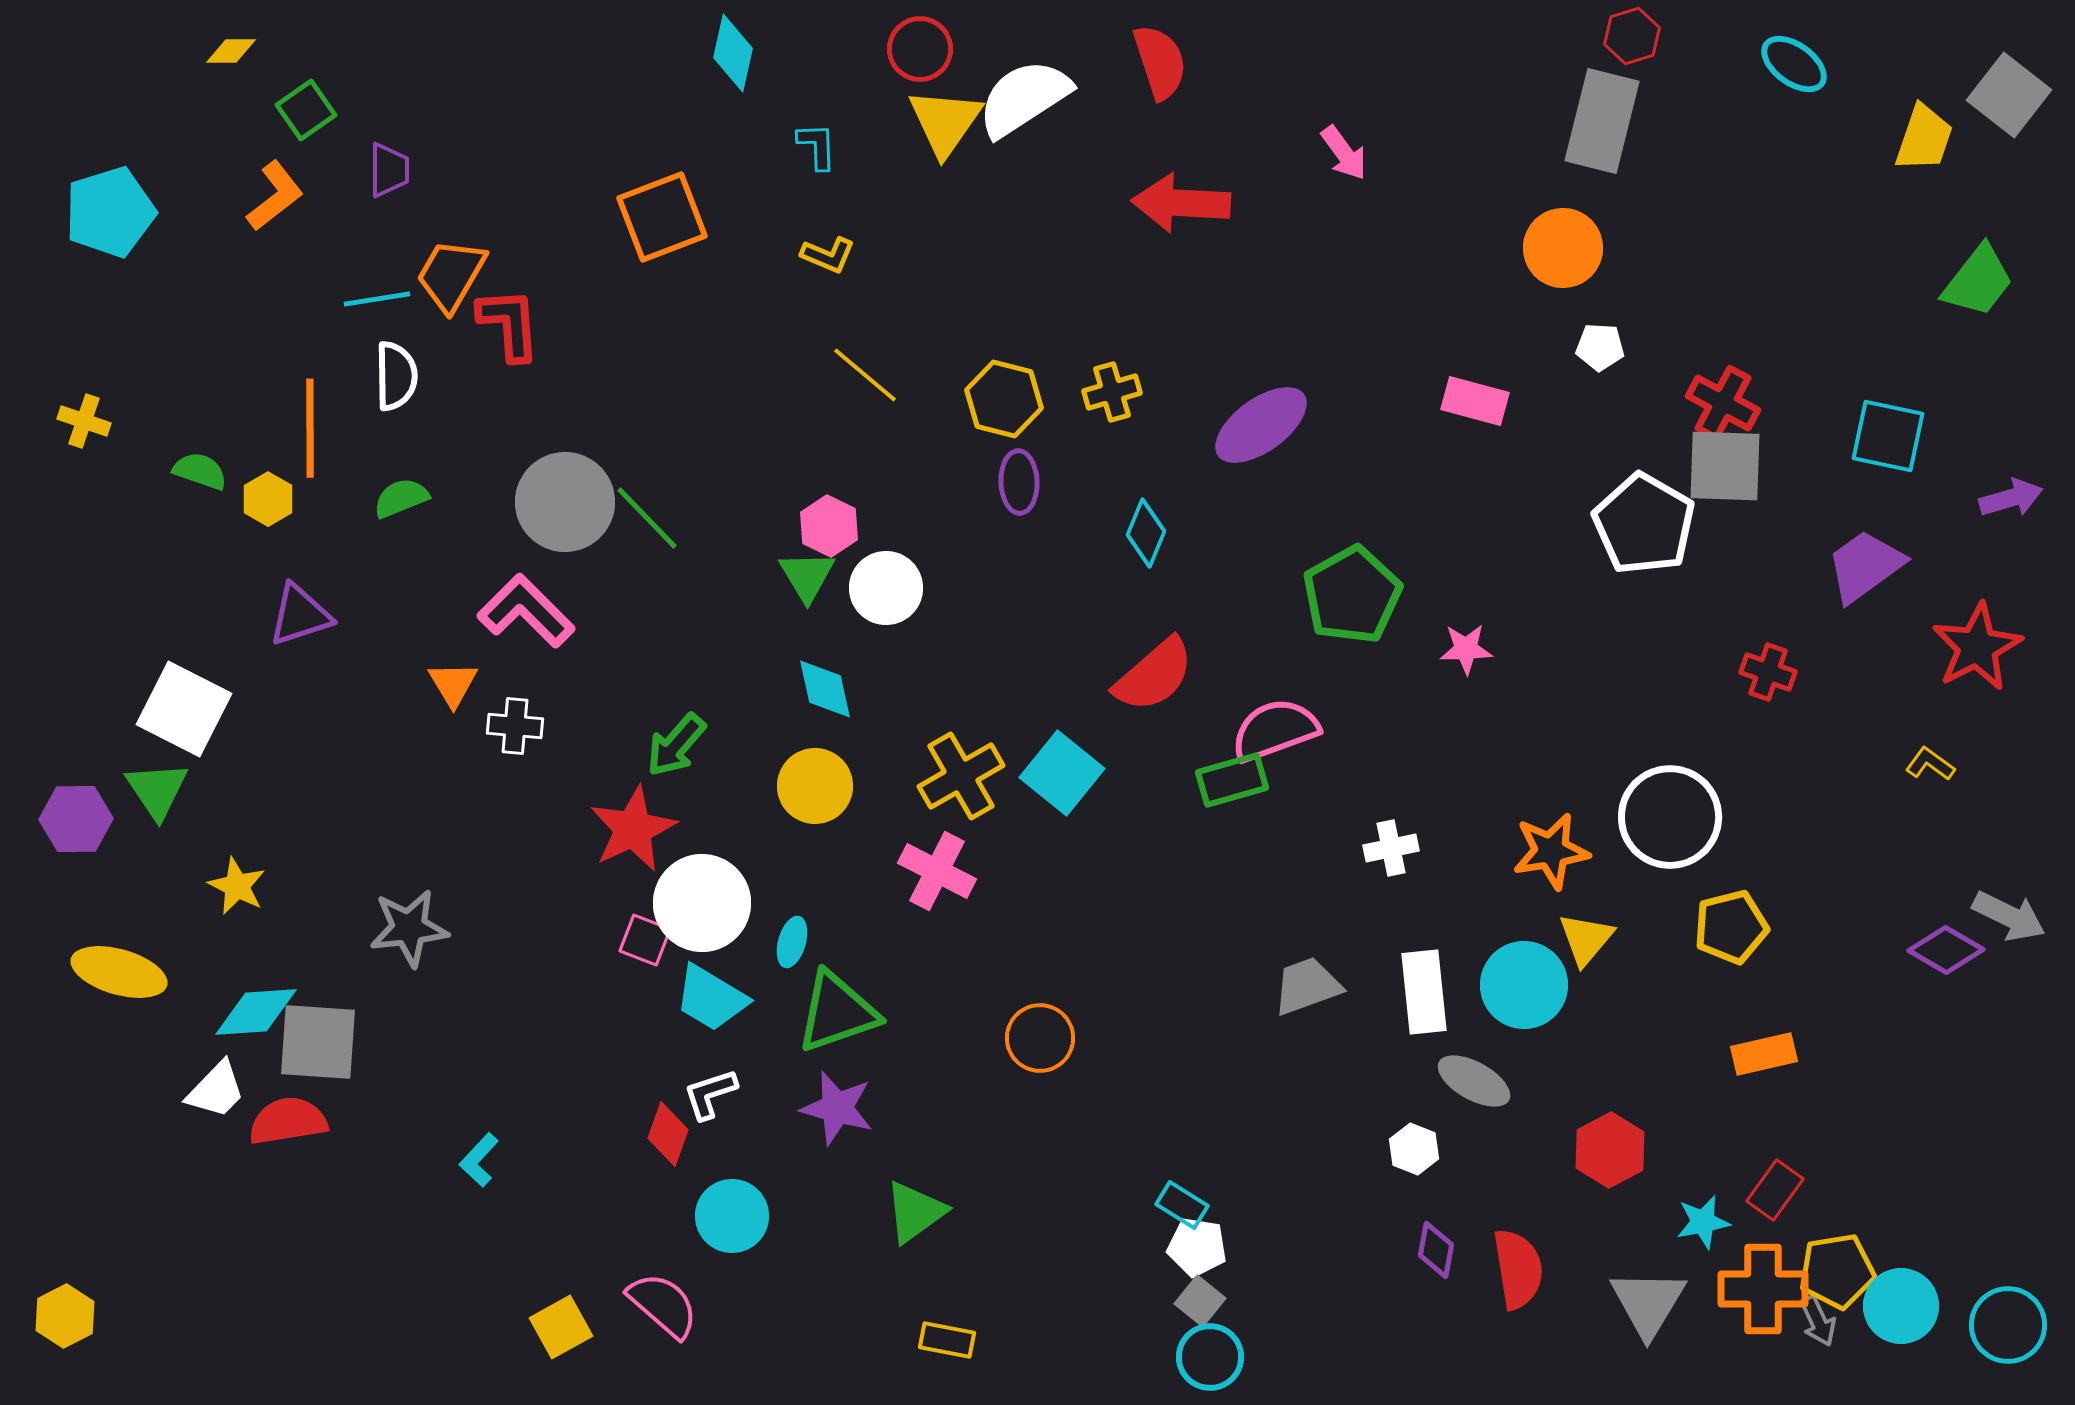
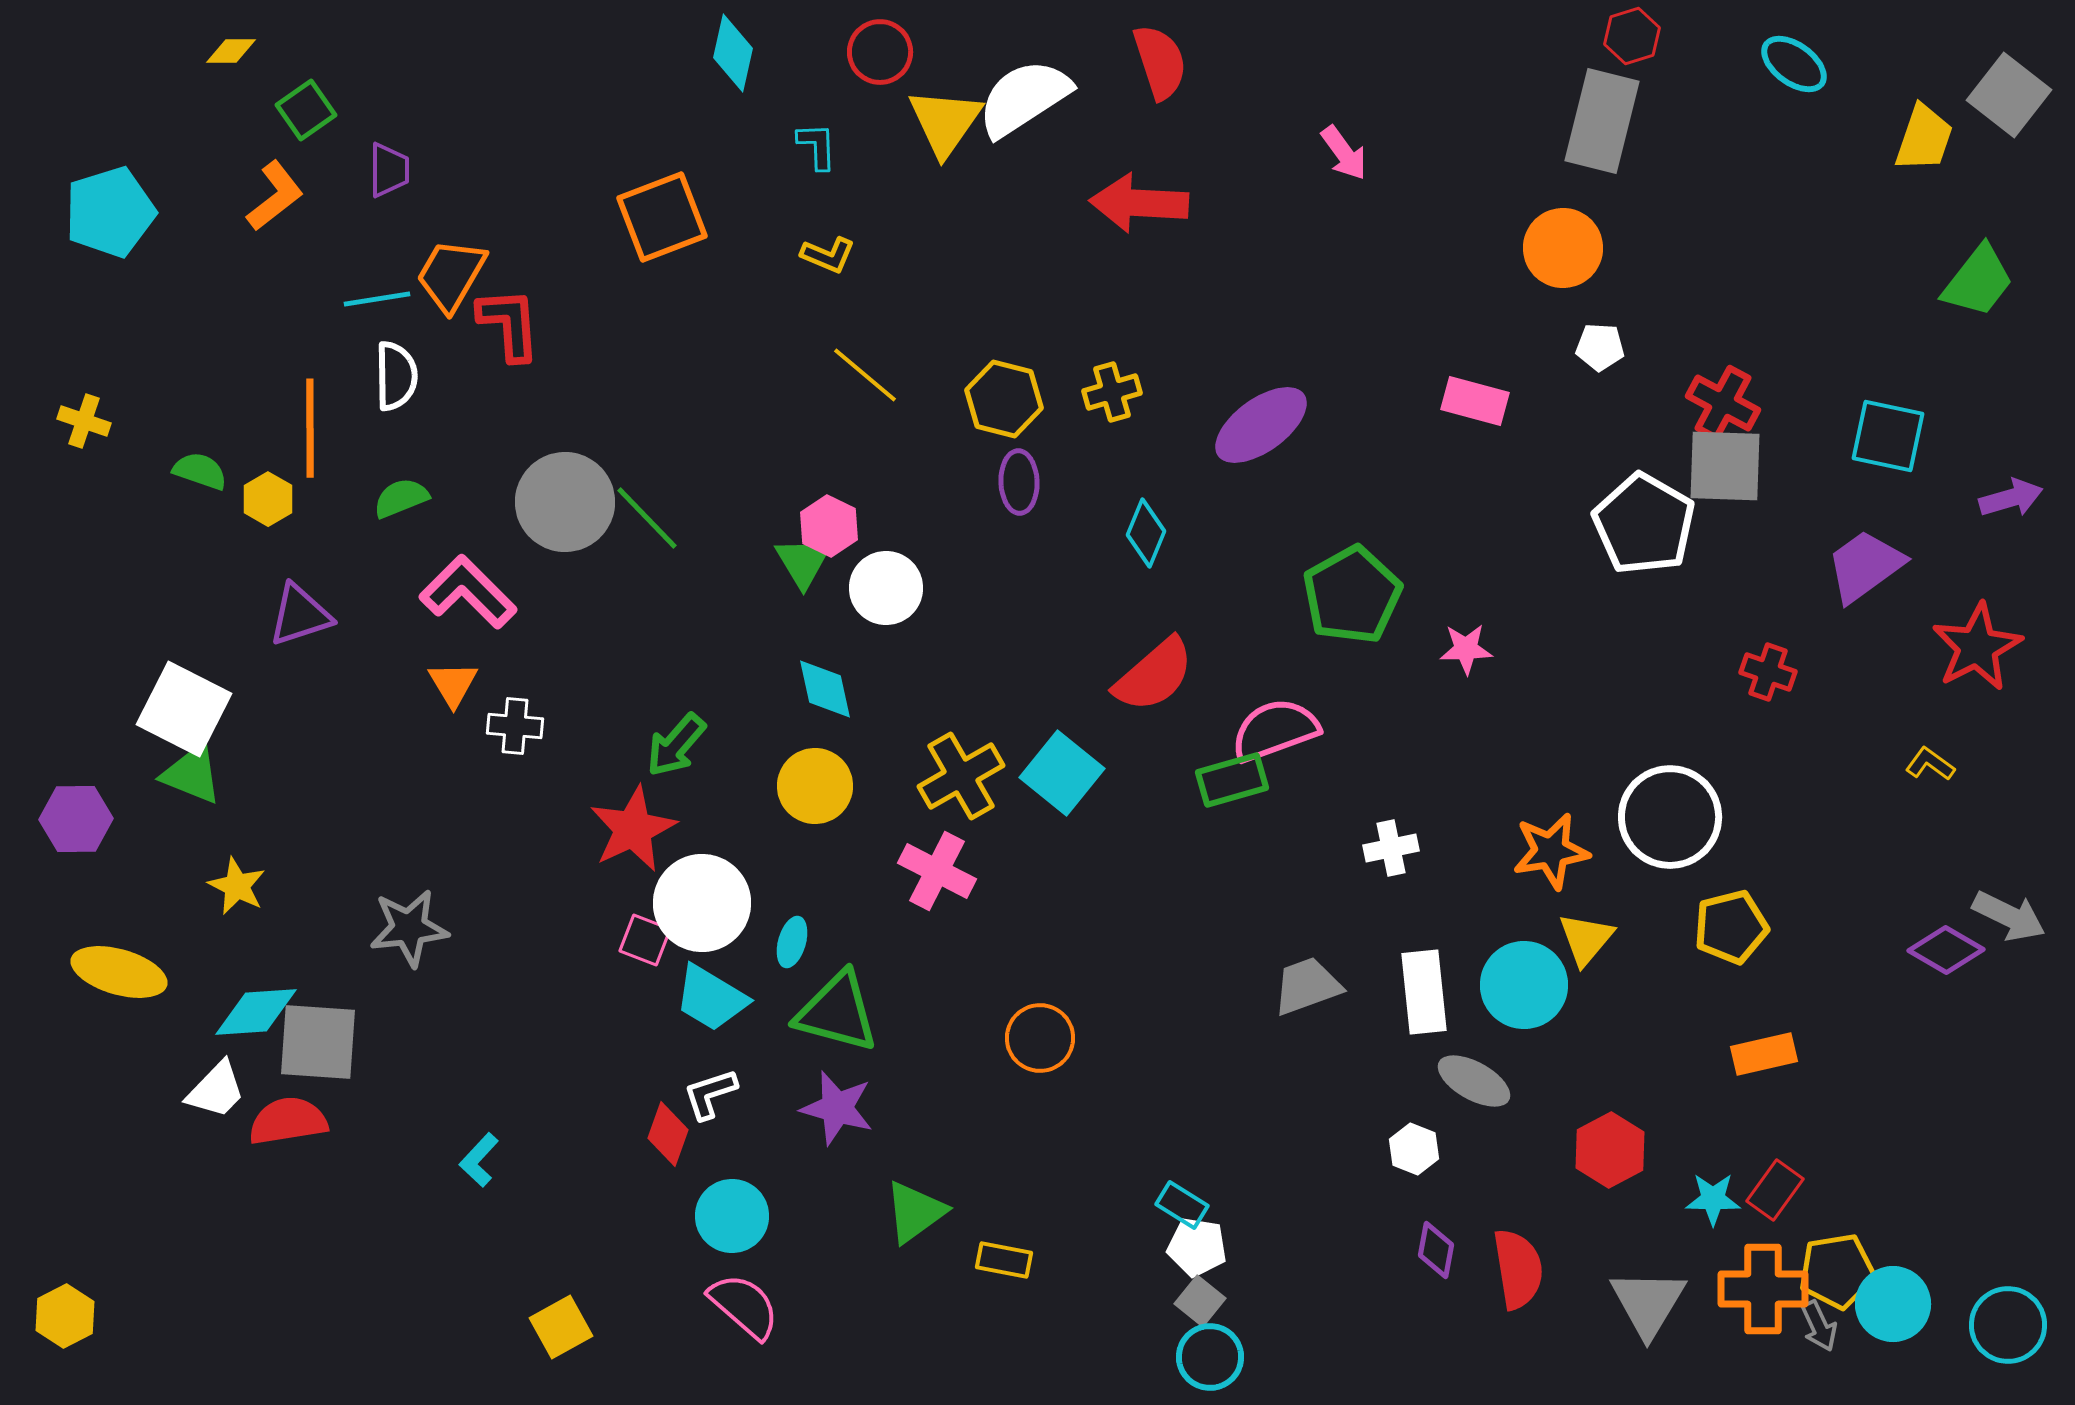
red circle at (920, 49): moved 40 px left, 3 px down
red arrow at (1181, 203): moved 42 px left
green triangle at (807, 576): moved 4 px left, 14 px up
pink L-shape at (526, 611): moved 58 px left, 19 px up
green triangle at (157, 790): moved 35 px right, 16 px up; rotated 34 degrees counterclockwise
green triangle at (837, 1012): rotated 34 degrees clockwise
cyan star at (1703, 1222): moved 10 px right, 23 px up; rotated 12 degrees clockwise
pink semicircle at (663, 1305): moved 81 px right, 1 px down
cyan circle at (1901, 1306): moved 8 px left, 2 px up
gray arrow at (1818, 1321): moved 1 px right, 5 px down
yellow rectangle at (947, 1340): moved 57 px right, 80 px up
